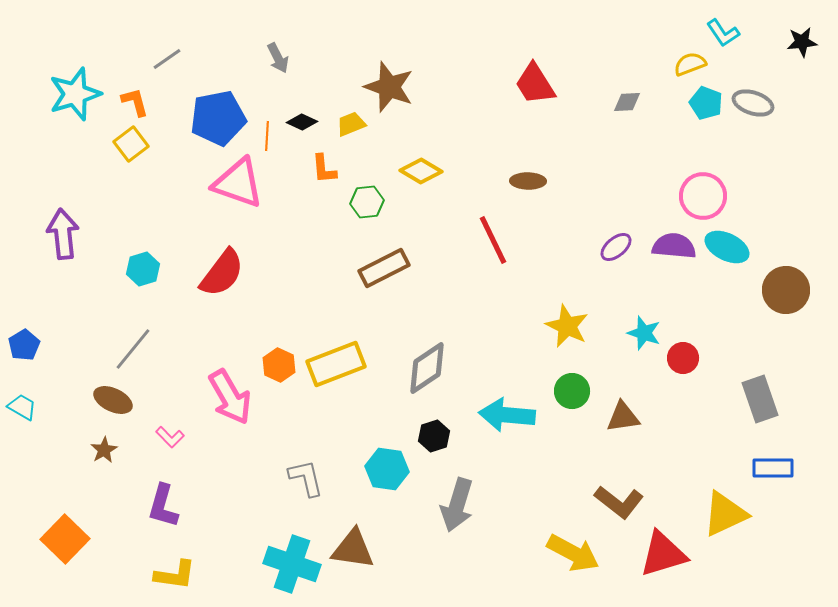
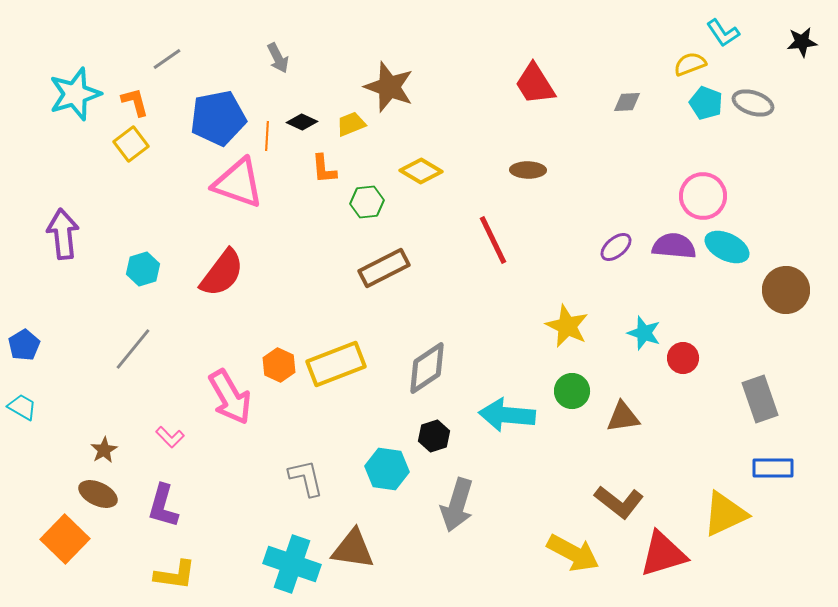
brown ellipse at (528, 181): moved 11 px up
brown ellipse at (113, 400): moved 15 px left, 94 px down
